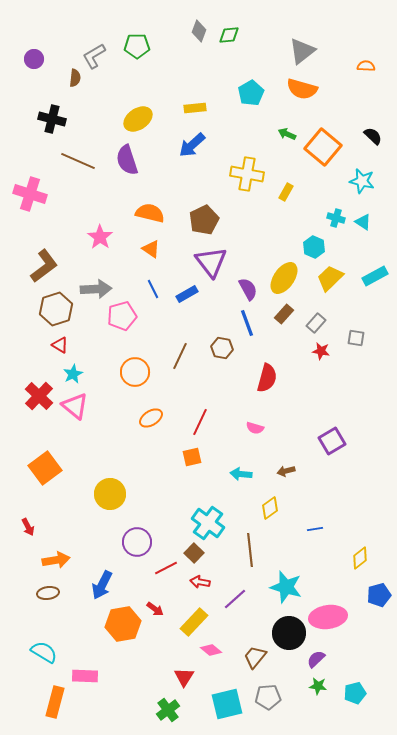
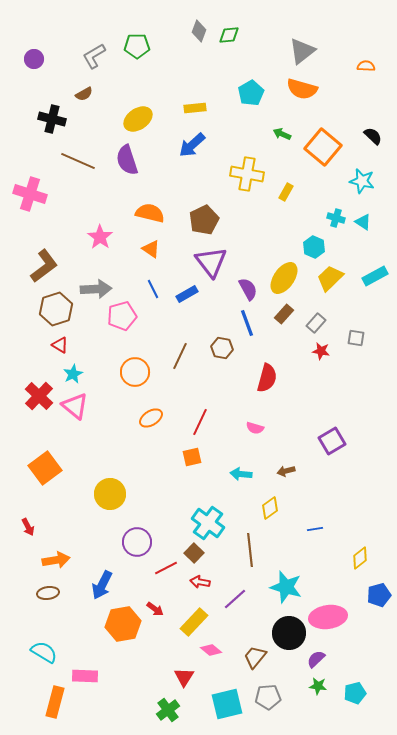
brown semicircle at (75, 78): moved 9 px right, 16 px down; rotated 54 degrees clockwise
green arrow at (287, 134): moved 5 px left
